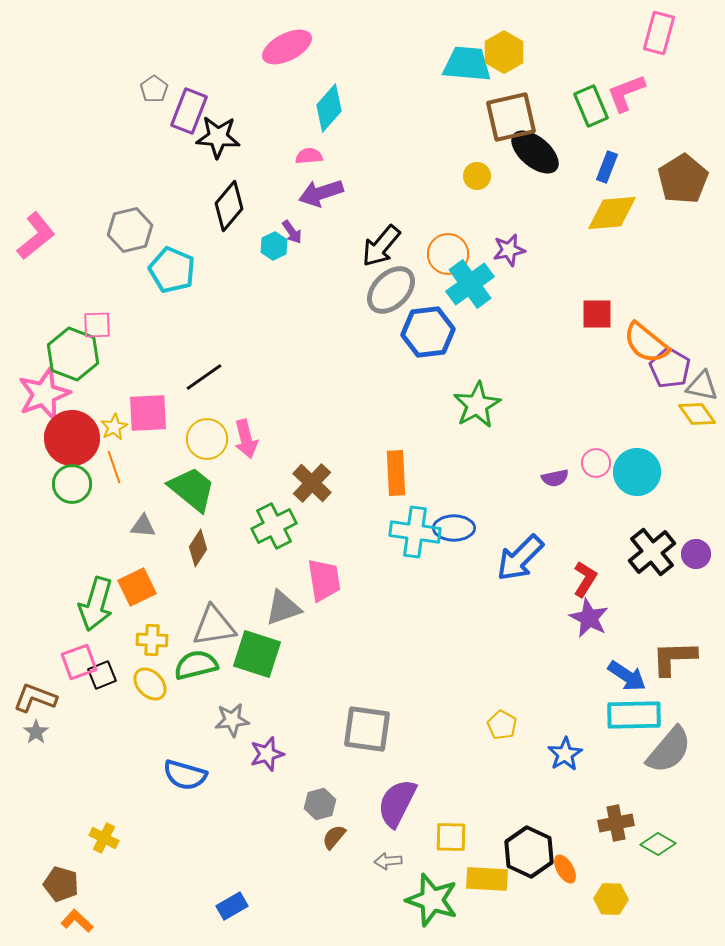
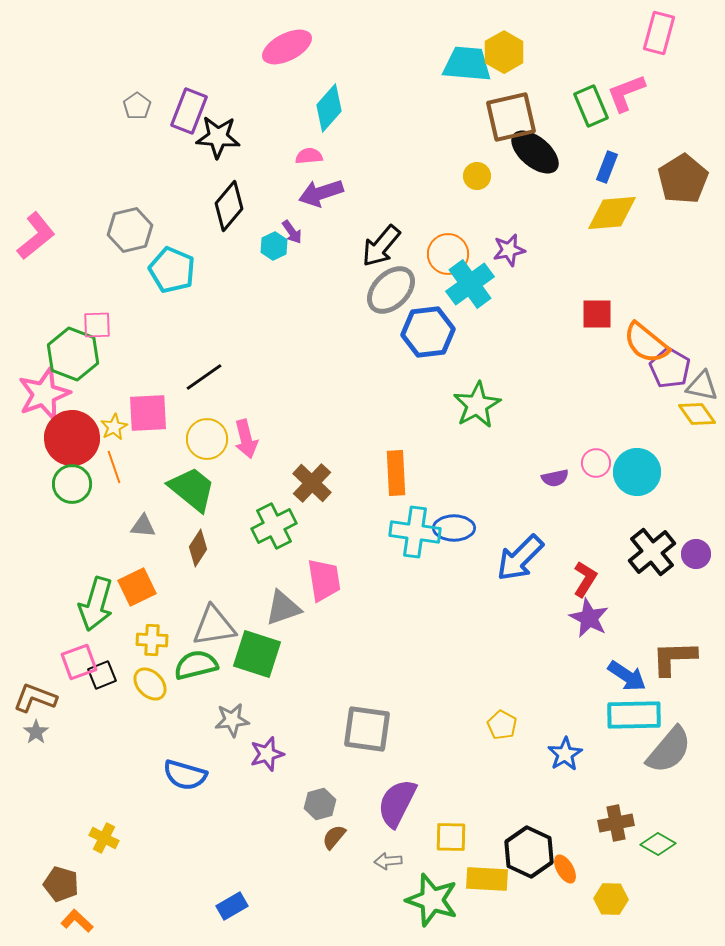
gray pentagon at (154, 89): moved 17 px left, 17 px down
